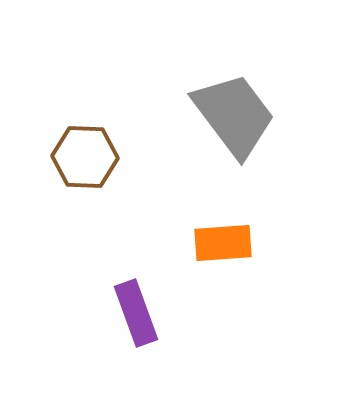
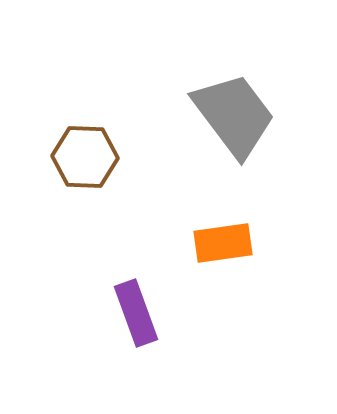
orange rectangle: rotated 4 degrees counterclockwise
